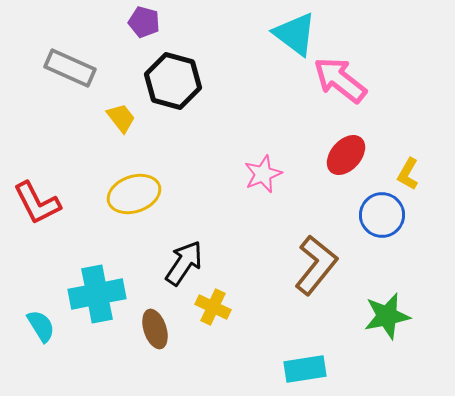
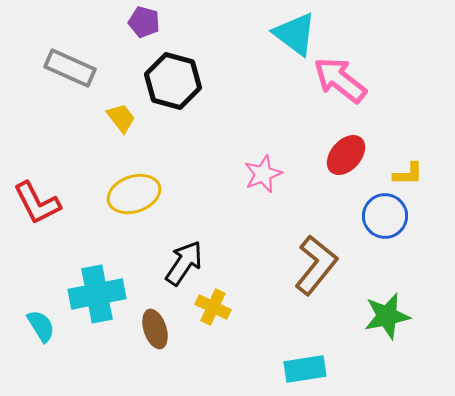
yellow L-shape: rotated 120 degrees counterclockwise
blue circle: moved 3 px right, 1 px down
